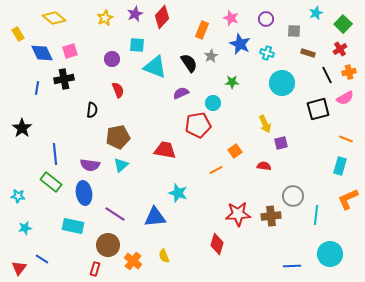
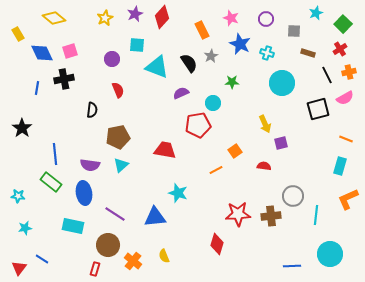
orange rectangle at (202, 30): rotated 48 degrees counterclockwise
cyan triangle at (155, 67): moved 2 px right
